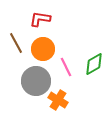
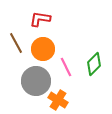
green diamond: rotated 15 degrees counterclockwise
